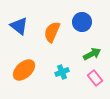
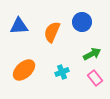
blue triangle: rotated 42 degrees counterclockwise
